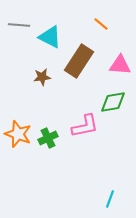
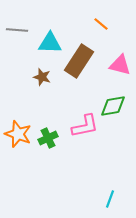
gray line: moved 2 px left, 5 px down
cyan triangle: moved 6 px down; rotated 25 degrees counterclockwise
pink triangle: rotated 10 degrees clockwise
brown star: rotated 24 degrees clockwise
green diamond: moved 4 px down
